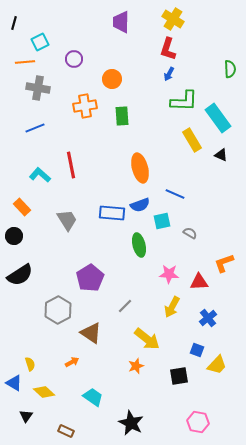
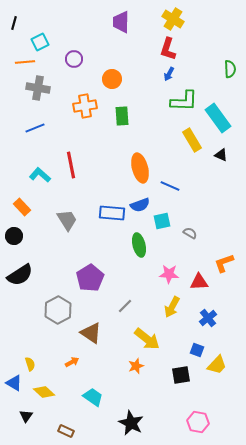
blue line at (175, 194): moved 5 px left, 8 px up
black square at (179, 376): moved 2 px right, 1 px up
